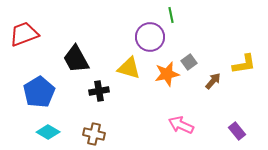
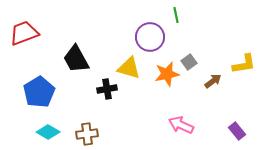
green line: moved 5 px right
red trapezoid: moved 1 px up
brown arrow: rotated 12 degrees clockwise
black cross: moved 8 px right, 2 px up
brown cross: moved 7 px left; rotated 20 degrees counterclockwise
